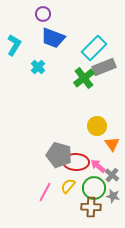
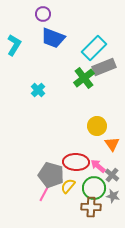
cyan cross: moved 23 px down
gray pentagon: moved 8 px left, 20 px down
